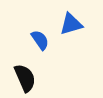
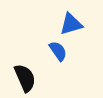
blue semicircle: moved 18 px right, 11 px down
